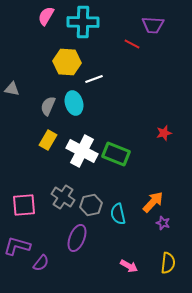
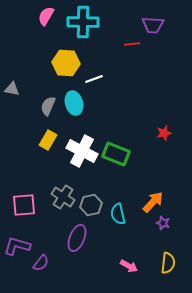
red line: rotated 35 degrees counterclockwise
yellow hexagon: moved 1 px left, 1 px down
